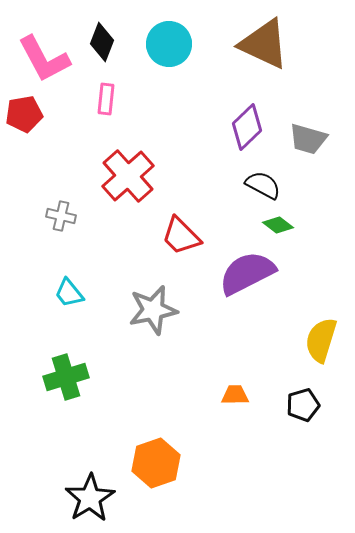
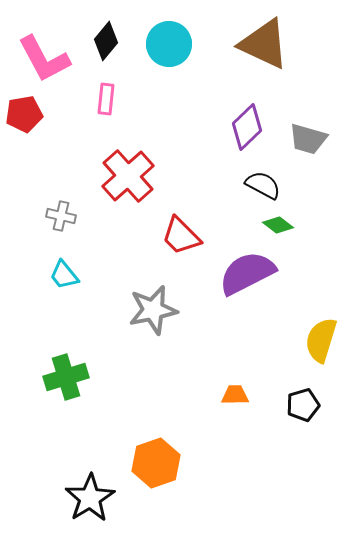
black diamond: moved 4 px right, 1 px up; rotated 18 degrees clockwise
cyan trapezoid: moved 5 px left, 18 px up
